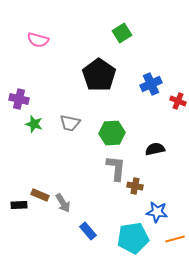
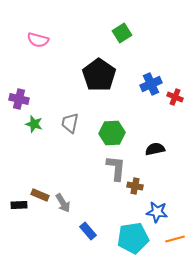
red cross: moved 3 px left, 4 px up
gray trapezoid: rotated 90 degrees clockwise
